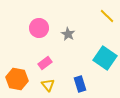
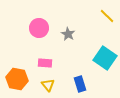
pink rectangle: rotated 40 degrees clockwise
